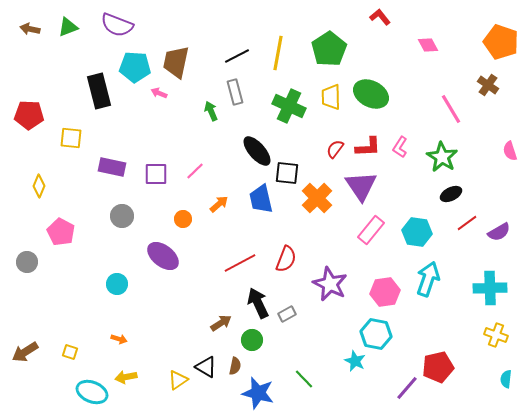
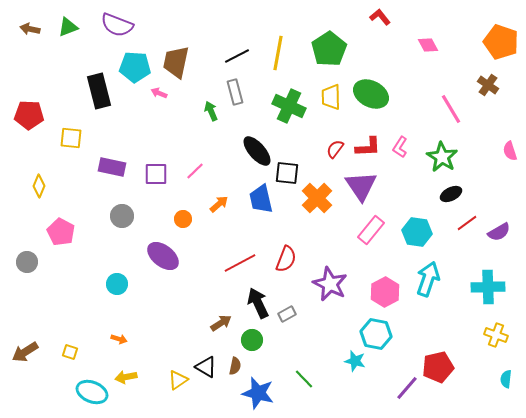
cyan cross at (490, 288): moved 2 px left, 1 px up
pink hexagon at (385, 292): rotated 20 degrees counterclockwise
cyan star at (355, 361): rotated 10 degrees counterclockwise
